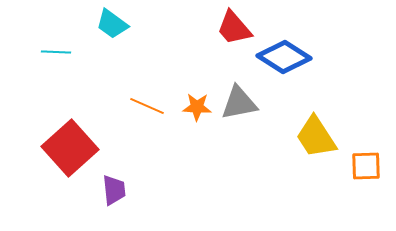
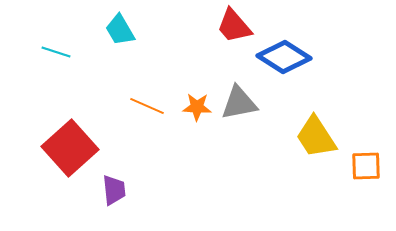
cyan trapezoid: moved 8 px right, 6 px down; rotated 24 degrees clockwise
red trapezoid: moved 2 px up
cyan line: rotated 16 degrees clockwise
